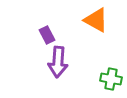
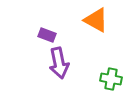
purple rectangle: rotated 42 degrees counterclockwise
purple arrow: moved 1 px right, 1 px down; rotated 16 degrees counterclockwise
